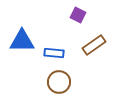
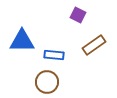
blue rectangle: moved 2 px down
brown circle: moved 12 px left
